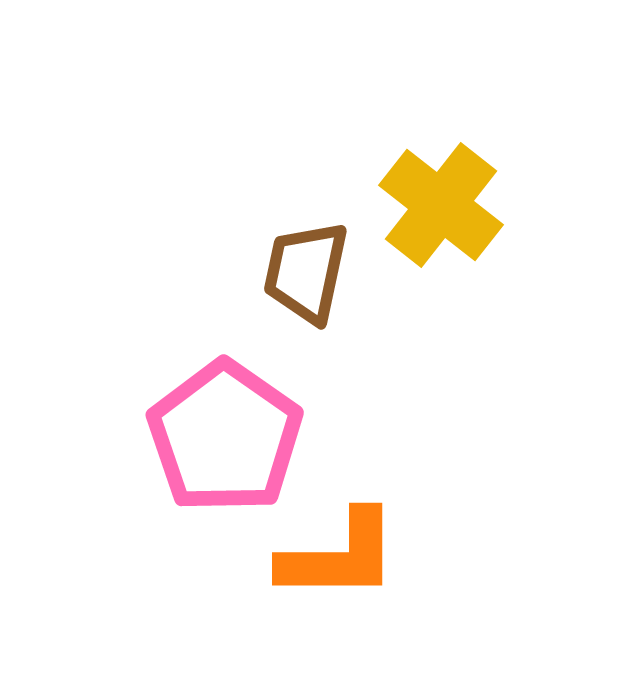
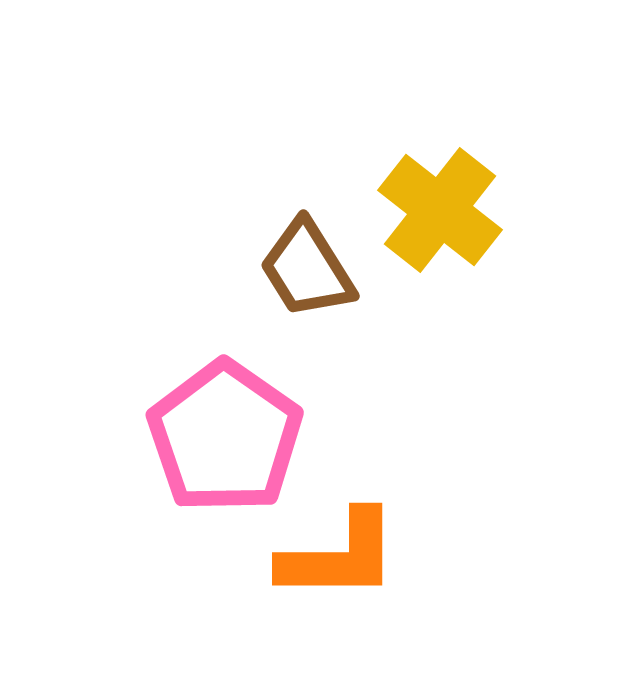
yellow cross: moved 1 px left, 5 px down
brown trapezoid: moved 1 px right, 3 px up; rotated 44 degrees counterclockwise
